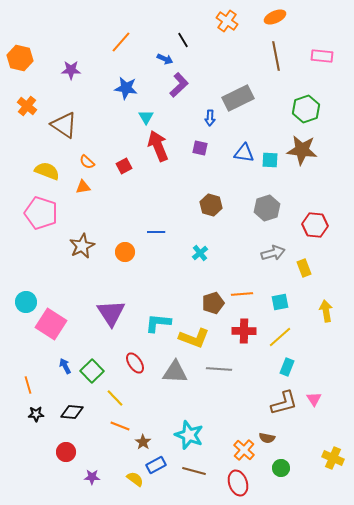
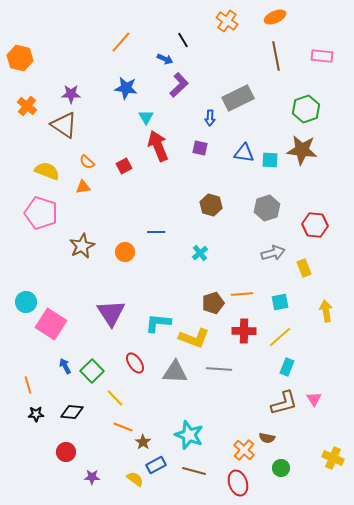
purple star at (71, 70): moved 24 px down
orange line at (120, 426): moved 3 px right, 1 px down
